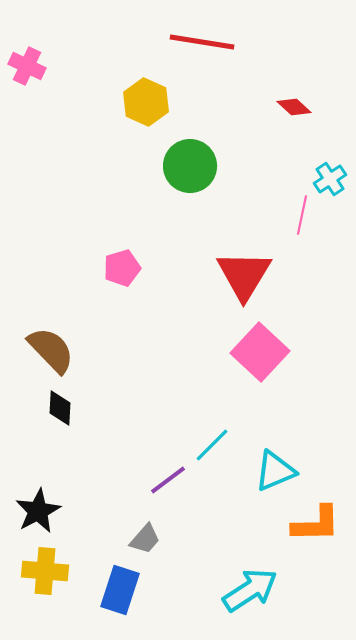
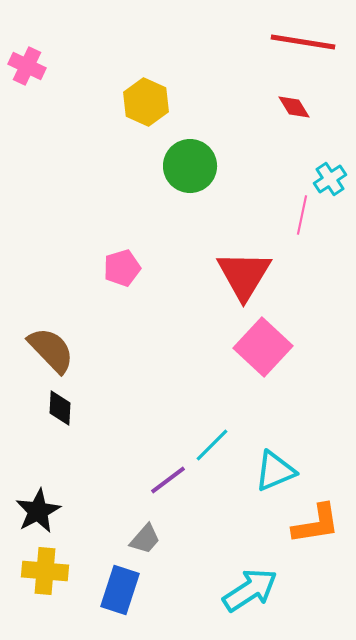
red line: moved 101 px right
red diamond: rotated 16 degrees clockwise
pink square: moved 3 px right, 5 px up
orange L-shape: rotated 8 degrees counterclockwise
